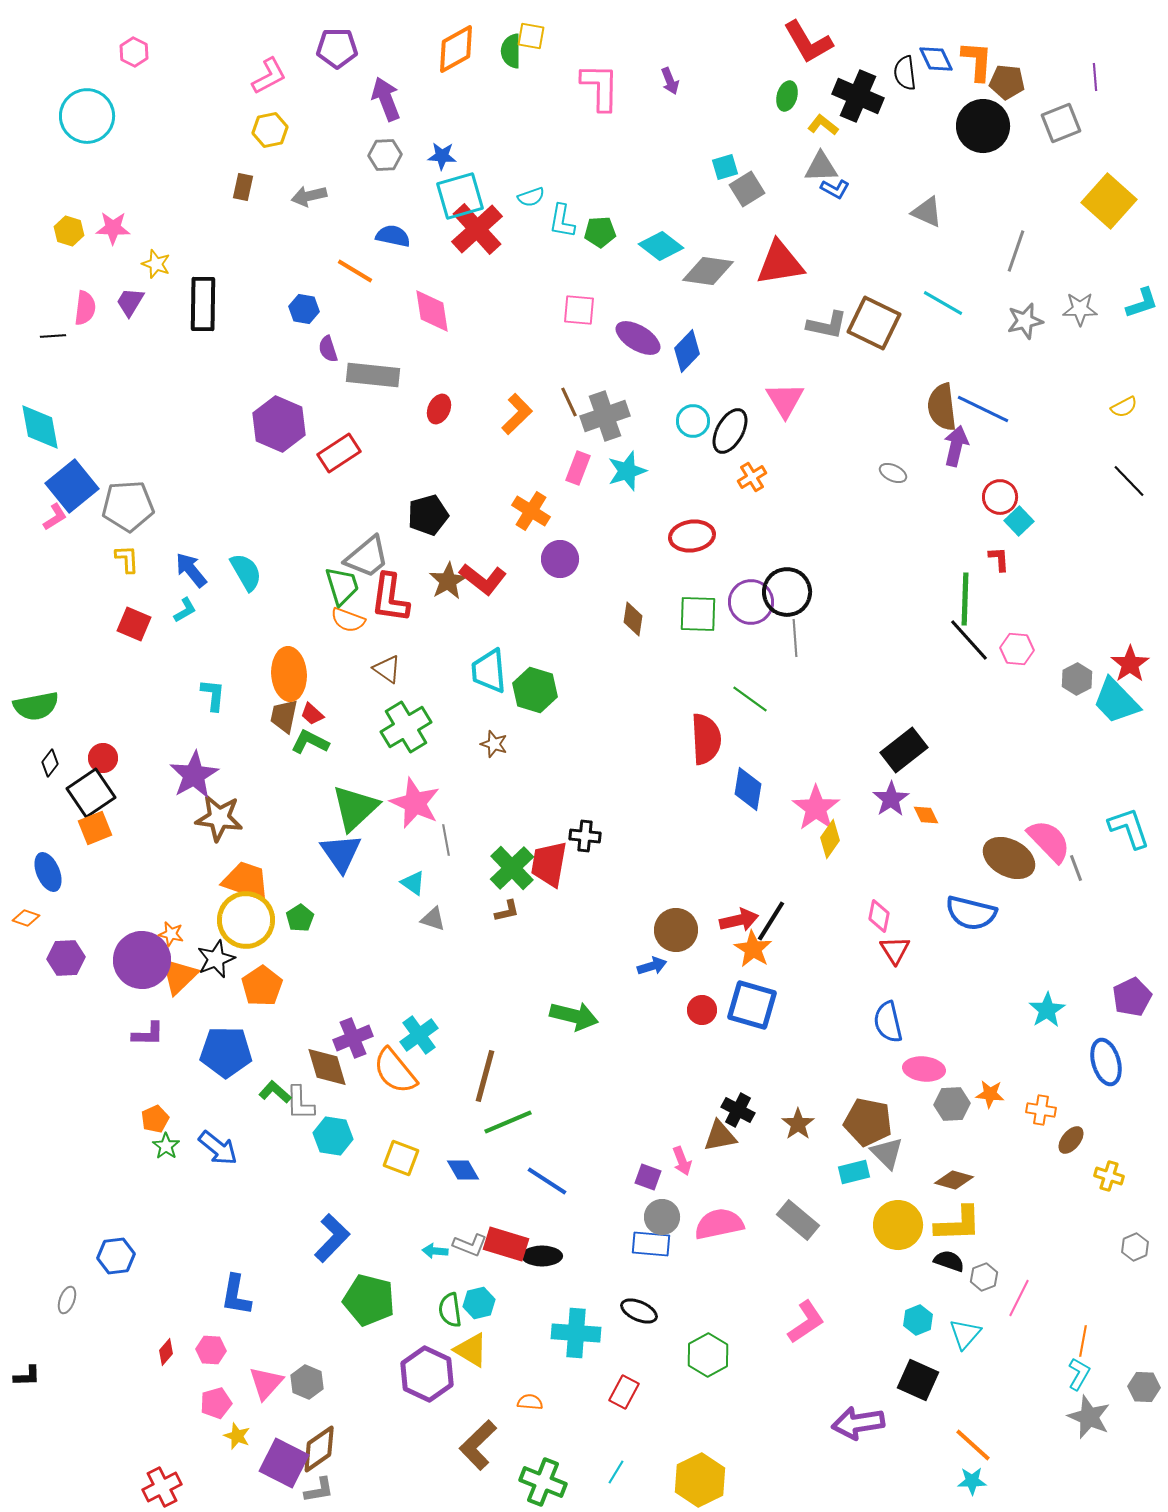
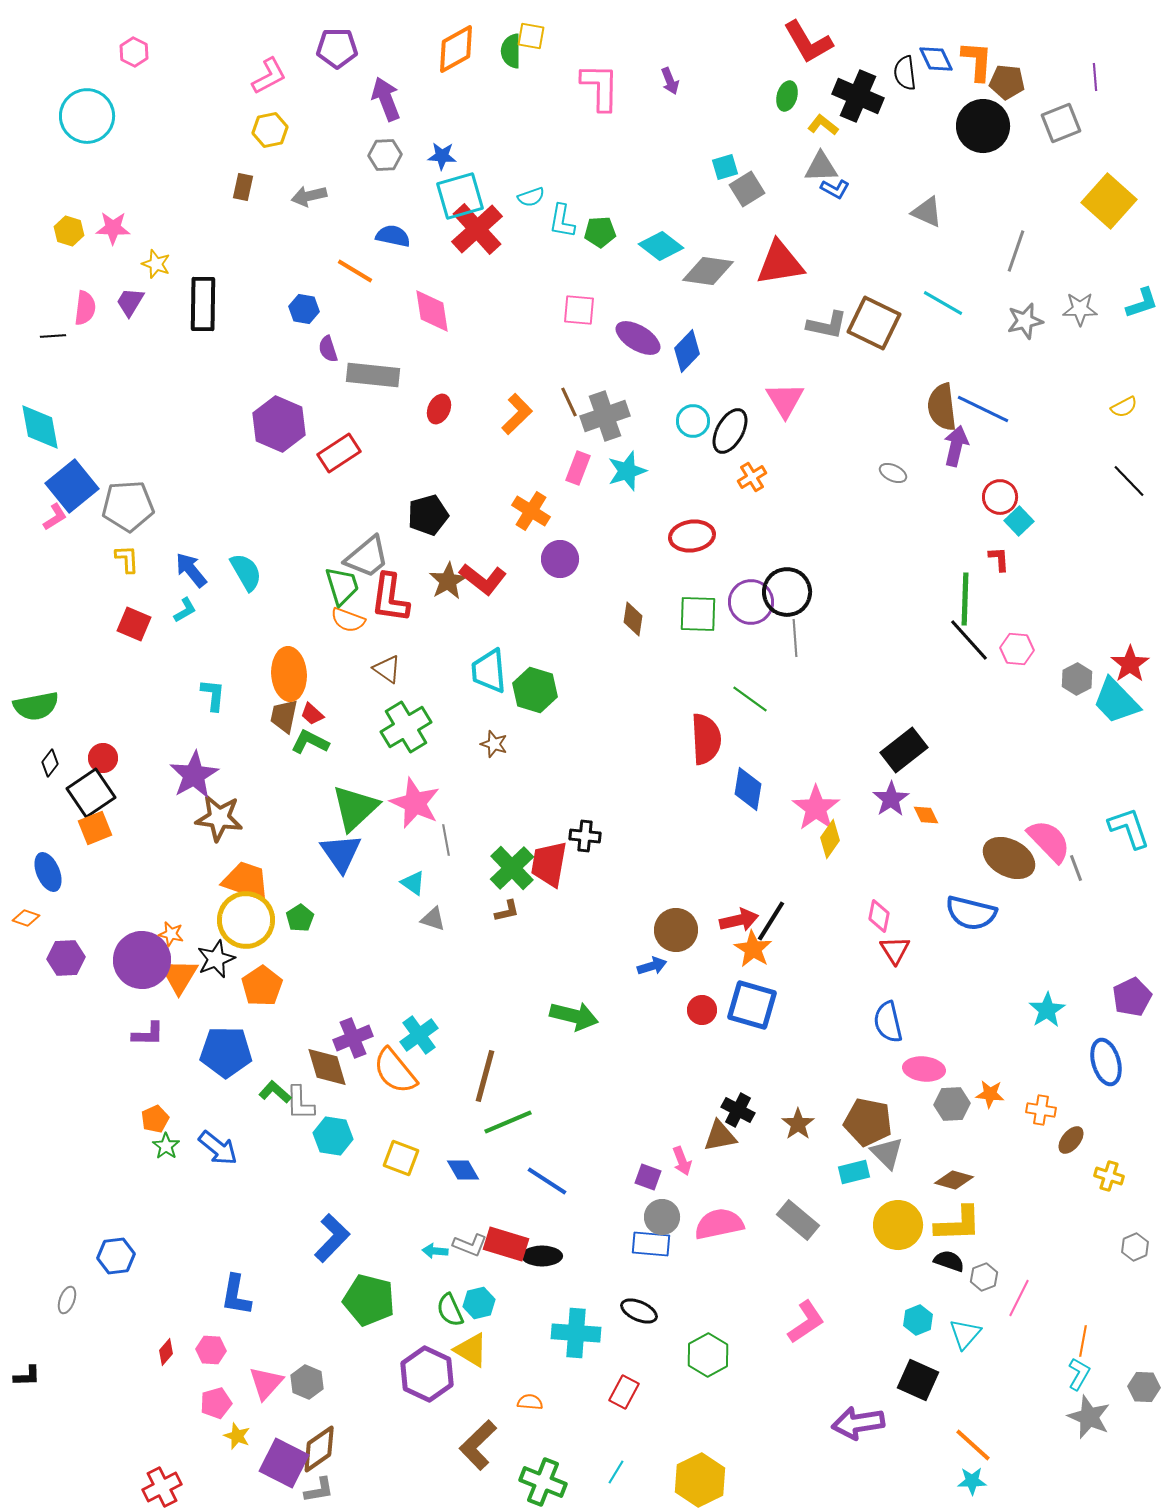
orange triangle at (179, 976): rotated 15 degrees counterclockwise
green semicircle at (450, 1310): rotated 16 degrees counterclockwise
